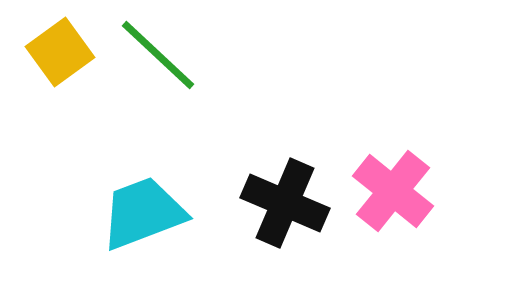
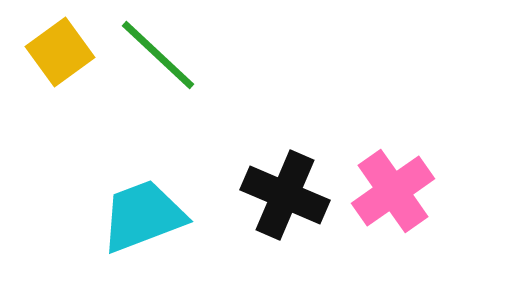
pink cross: rotated 16 degrees clockwise
black cross: moved 8 px up
cyan trapezoid: moved 3 px down
